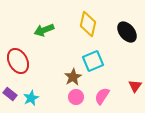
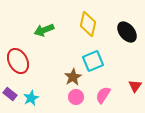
pink semicircle: moved 1 px right, 1 px up
